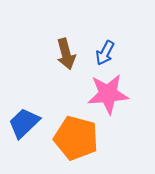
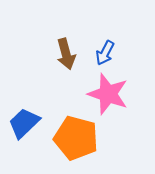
pink star: rotated 24 degrees clockwise
